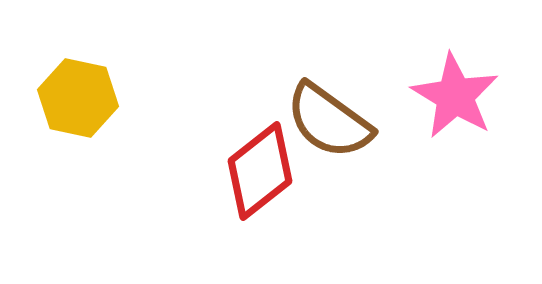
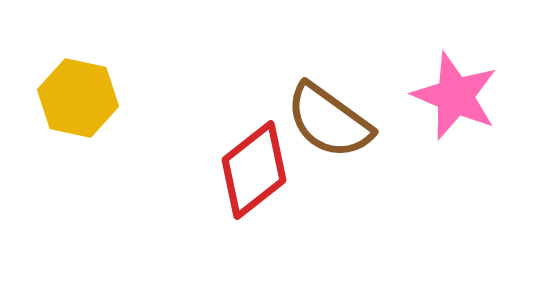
pink star: rotated 8 degrees counterclockwise
red diamond: moved 6 px left, 1 px up
